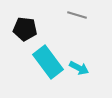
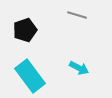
black pentagon: moved 1 px down; rotated 25 degrees counterclockwise
cyan rectangle: moved 18 px left, 14 px down
